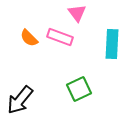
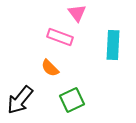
orange semicircle: moved 21 px right, 30 px down
cyan rectangle: moved 1 px right, 1 px down
green square: moved 7 px left, 11 px down
